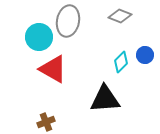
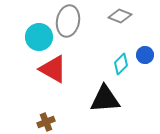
cyan diamond: moved 2 px down
